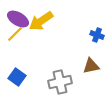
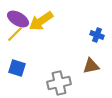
blue square: moved 9 px up; rotated 18 degrees counterclockwise
gray cross: moved 1 px left, 1 px down
